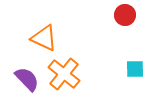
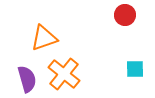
orange triangle: rotated 44 degrees counterclockwise
purple semicircle: rotated 28 degrees clockwise
